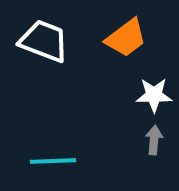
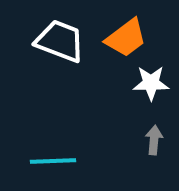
white trapezoid: moved 16 px right
white star: moved 3 px left, 12 px up
